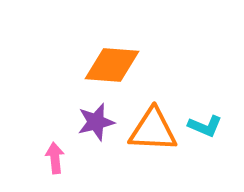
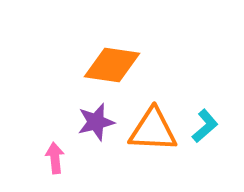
orange diamond: rotated 4 degrees clockwise
cyan L-shape: rotated 64 degrees counterclockwise
